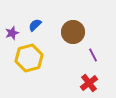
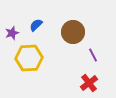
blue semicircle: moved 1 px right
yellow hexagon: rotated 12 degrees clockwise
